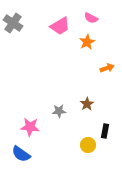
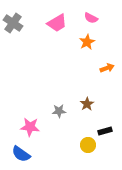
pink trapezoid: moved 3 px left, 3 px up
black rectangle: rotated 64 degrees clockwise
